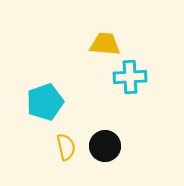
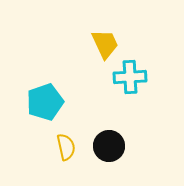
yellow trapezoid: rotated 60 degrees clockwise
black circle: moved 4 px right
